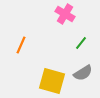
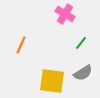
yellow square: rotated 8 degrees counterclockwise
